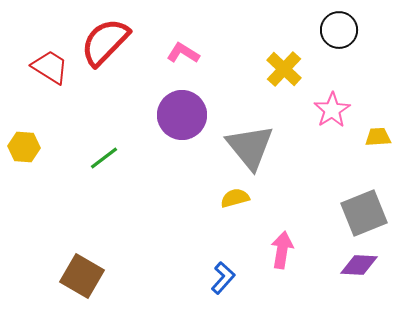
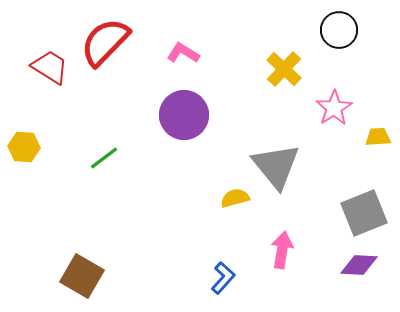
pink star: moved 2 px right, 2 px up
purple circle: moved 2 px right
gray triangle: moved 26 px right, 19 px down
